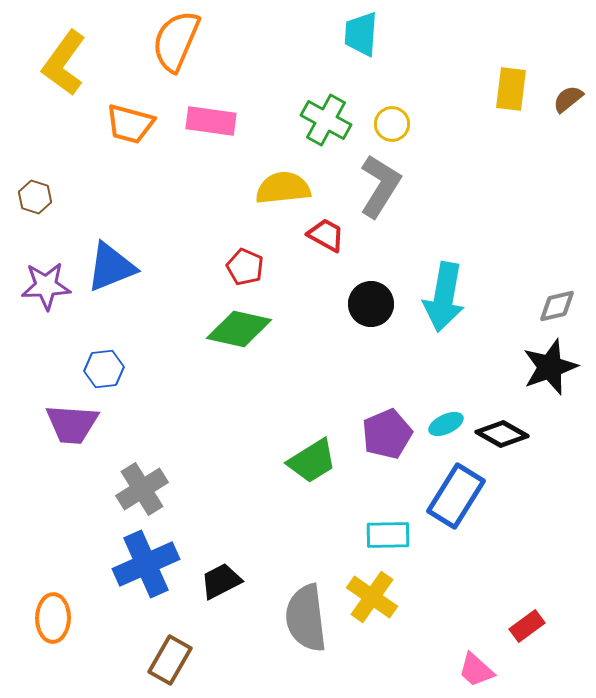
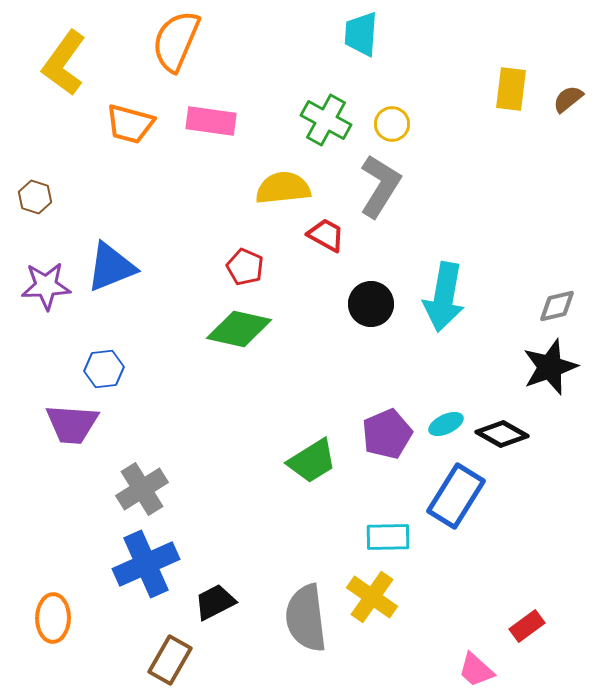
cyan rectangle: moved 2 px down
black trapezoid: moved 6 px left, 21 px down
